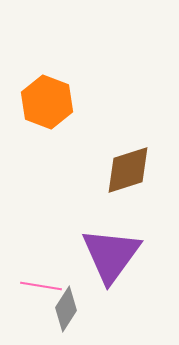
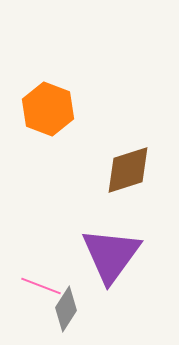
orange hexagon: moved 1 px right, 7 px down
pink line: rotated 12 degrees clockwise
